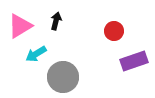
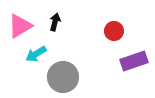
black arrow: moved 1 px left, 1 px down
